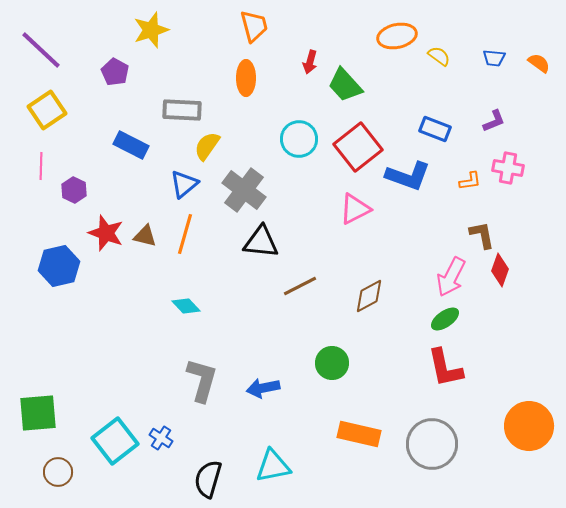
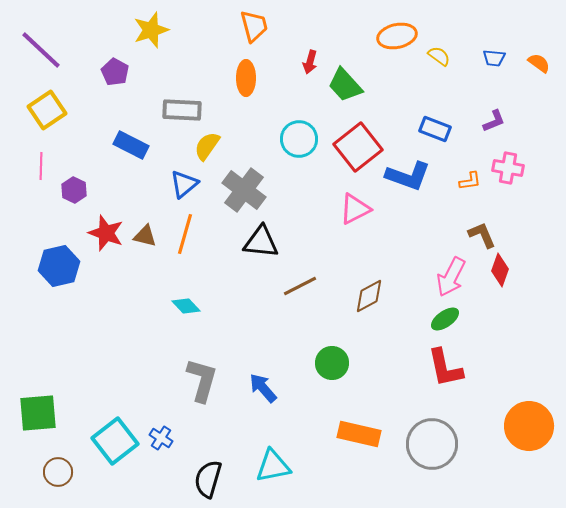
brown L-shape at (482, 235): rotated 12 degrees counterclockwise
blue arrow at (263, 388): rotated 60 degrees clockwise
